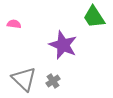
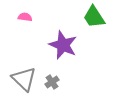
pink semicircle: moved 11 px right, 7 px up
gray cross: moved 1 px left, 1 px down
